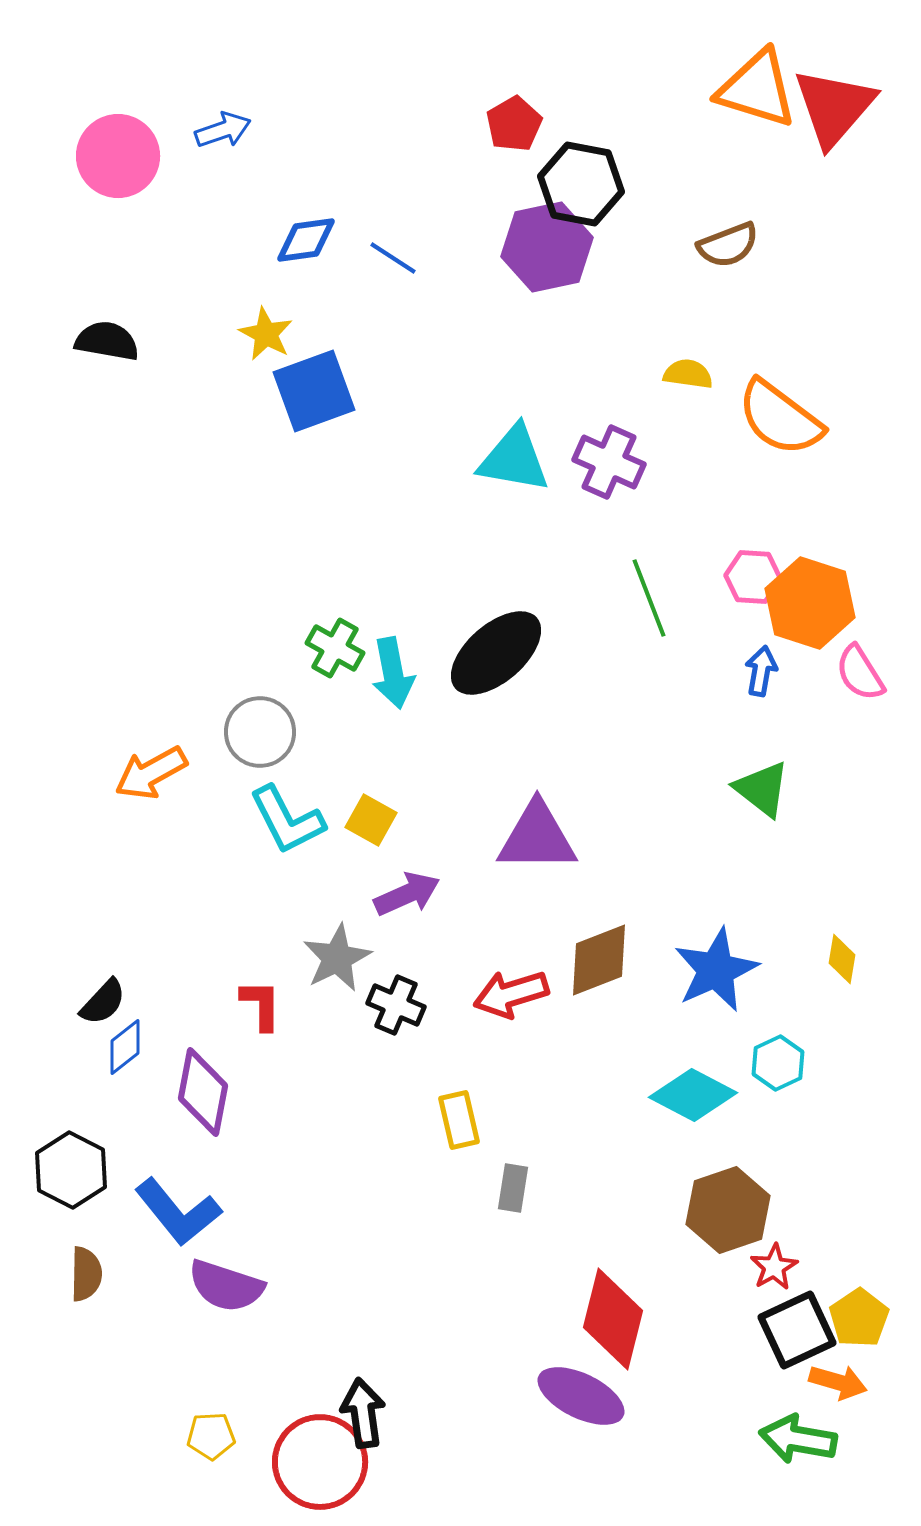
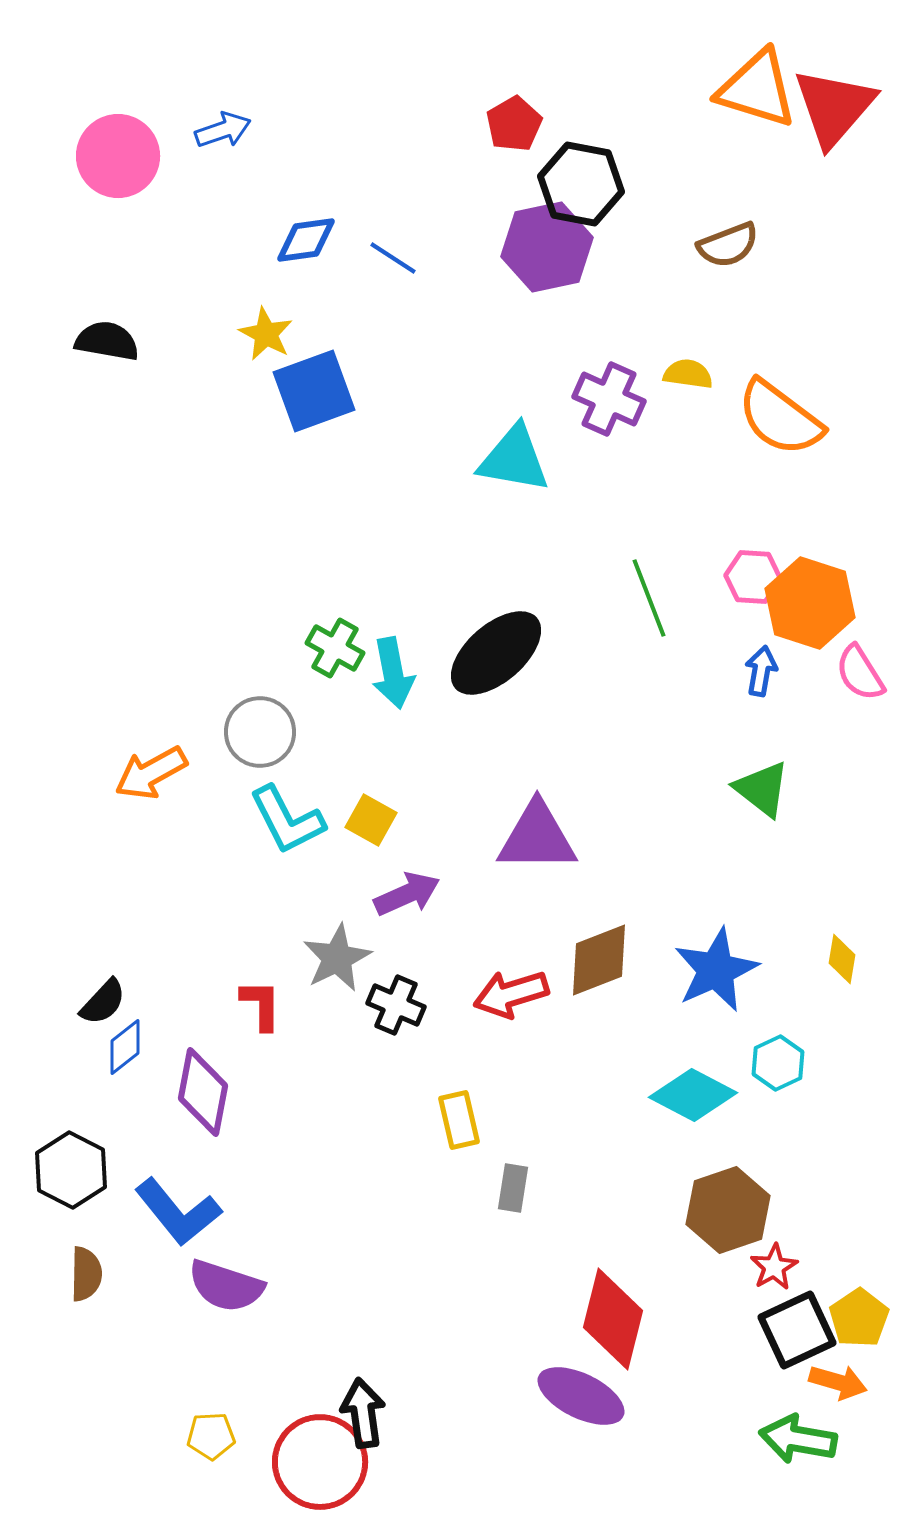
purple cross at (609, 462): moved 63 px up
